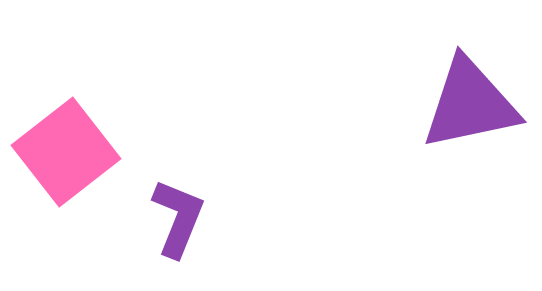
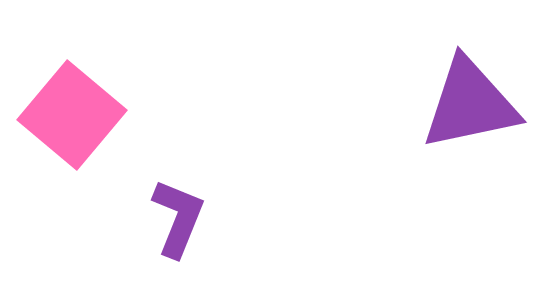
pink square: moved 6 px right, 37 px up; rotated 12 degrees counterclockwise
